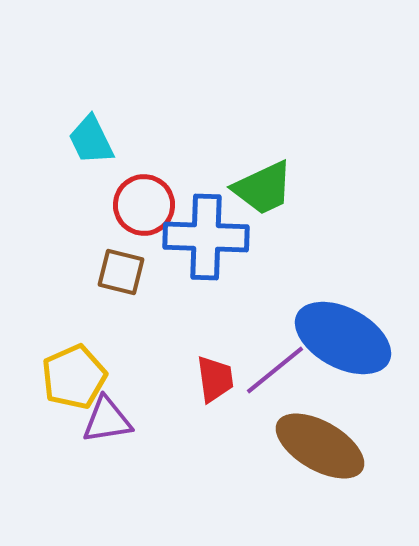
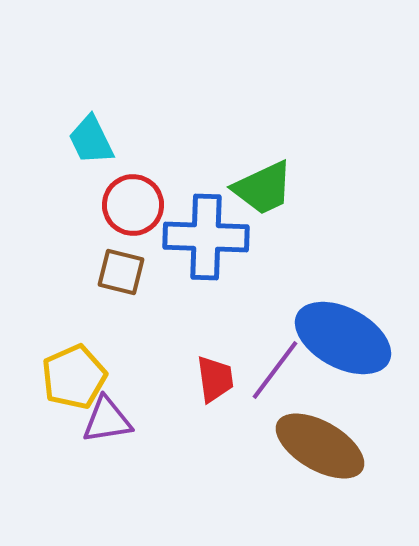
red circle: moved 11 px left
purple line: rotated 14 degrees counterclockwise
